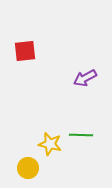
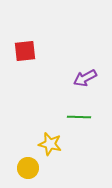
green line: moved 2 px left, 18 px up
